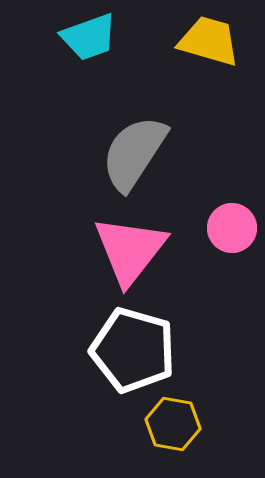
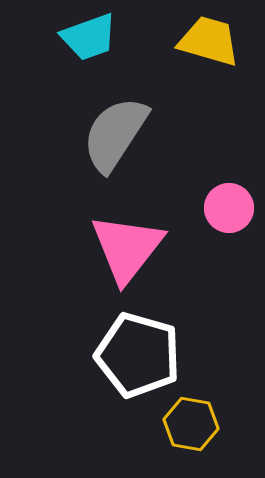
gray semicircle: moved 19 px left, 19 px up
pink circle: moved 3 px left, 20 px up
pink triangle: moved 3 px left, 2 px up
white pentagon: moved 5 px right, 5 px down
yellow hexagon: moved 18 px right
